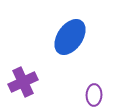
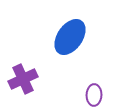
purple cross: moved 3 px up
